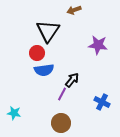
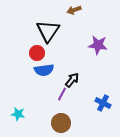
blue cross: moved 1 px right, 1 px down
cyan star: moved 4 px right, 1 px down
